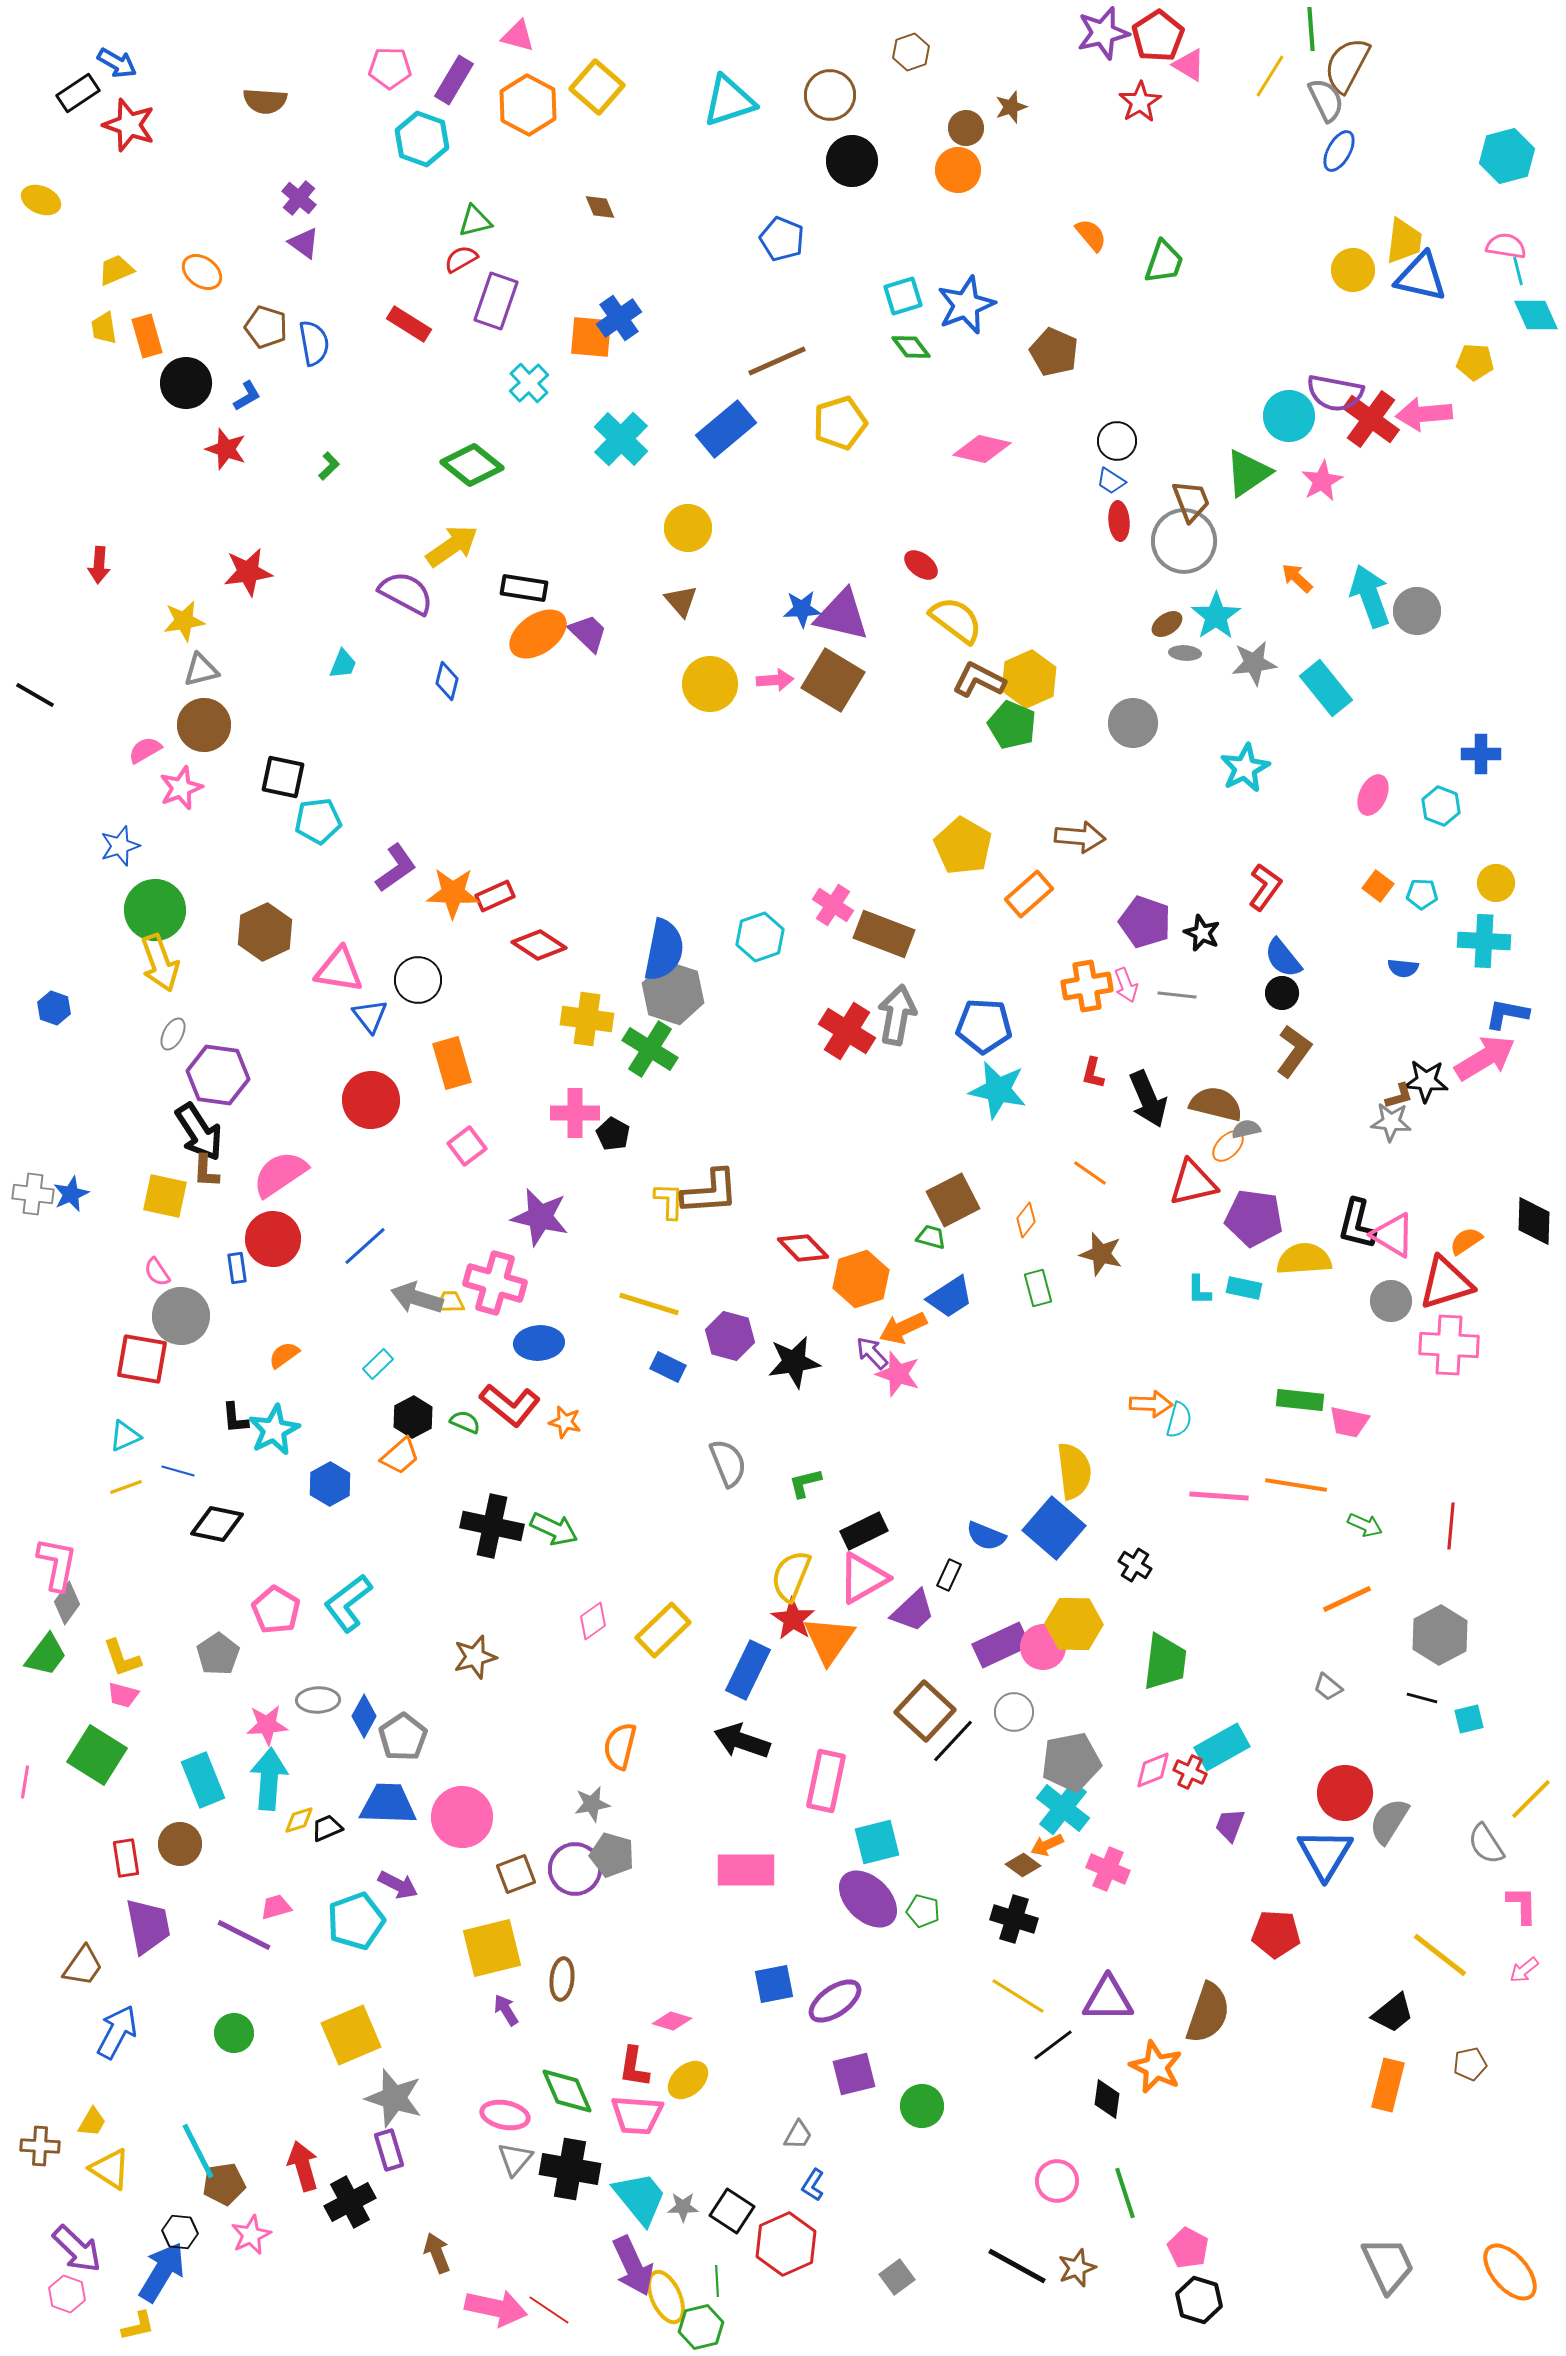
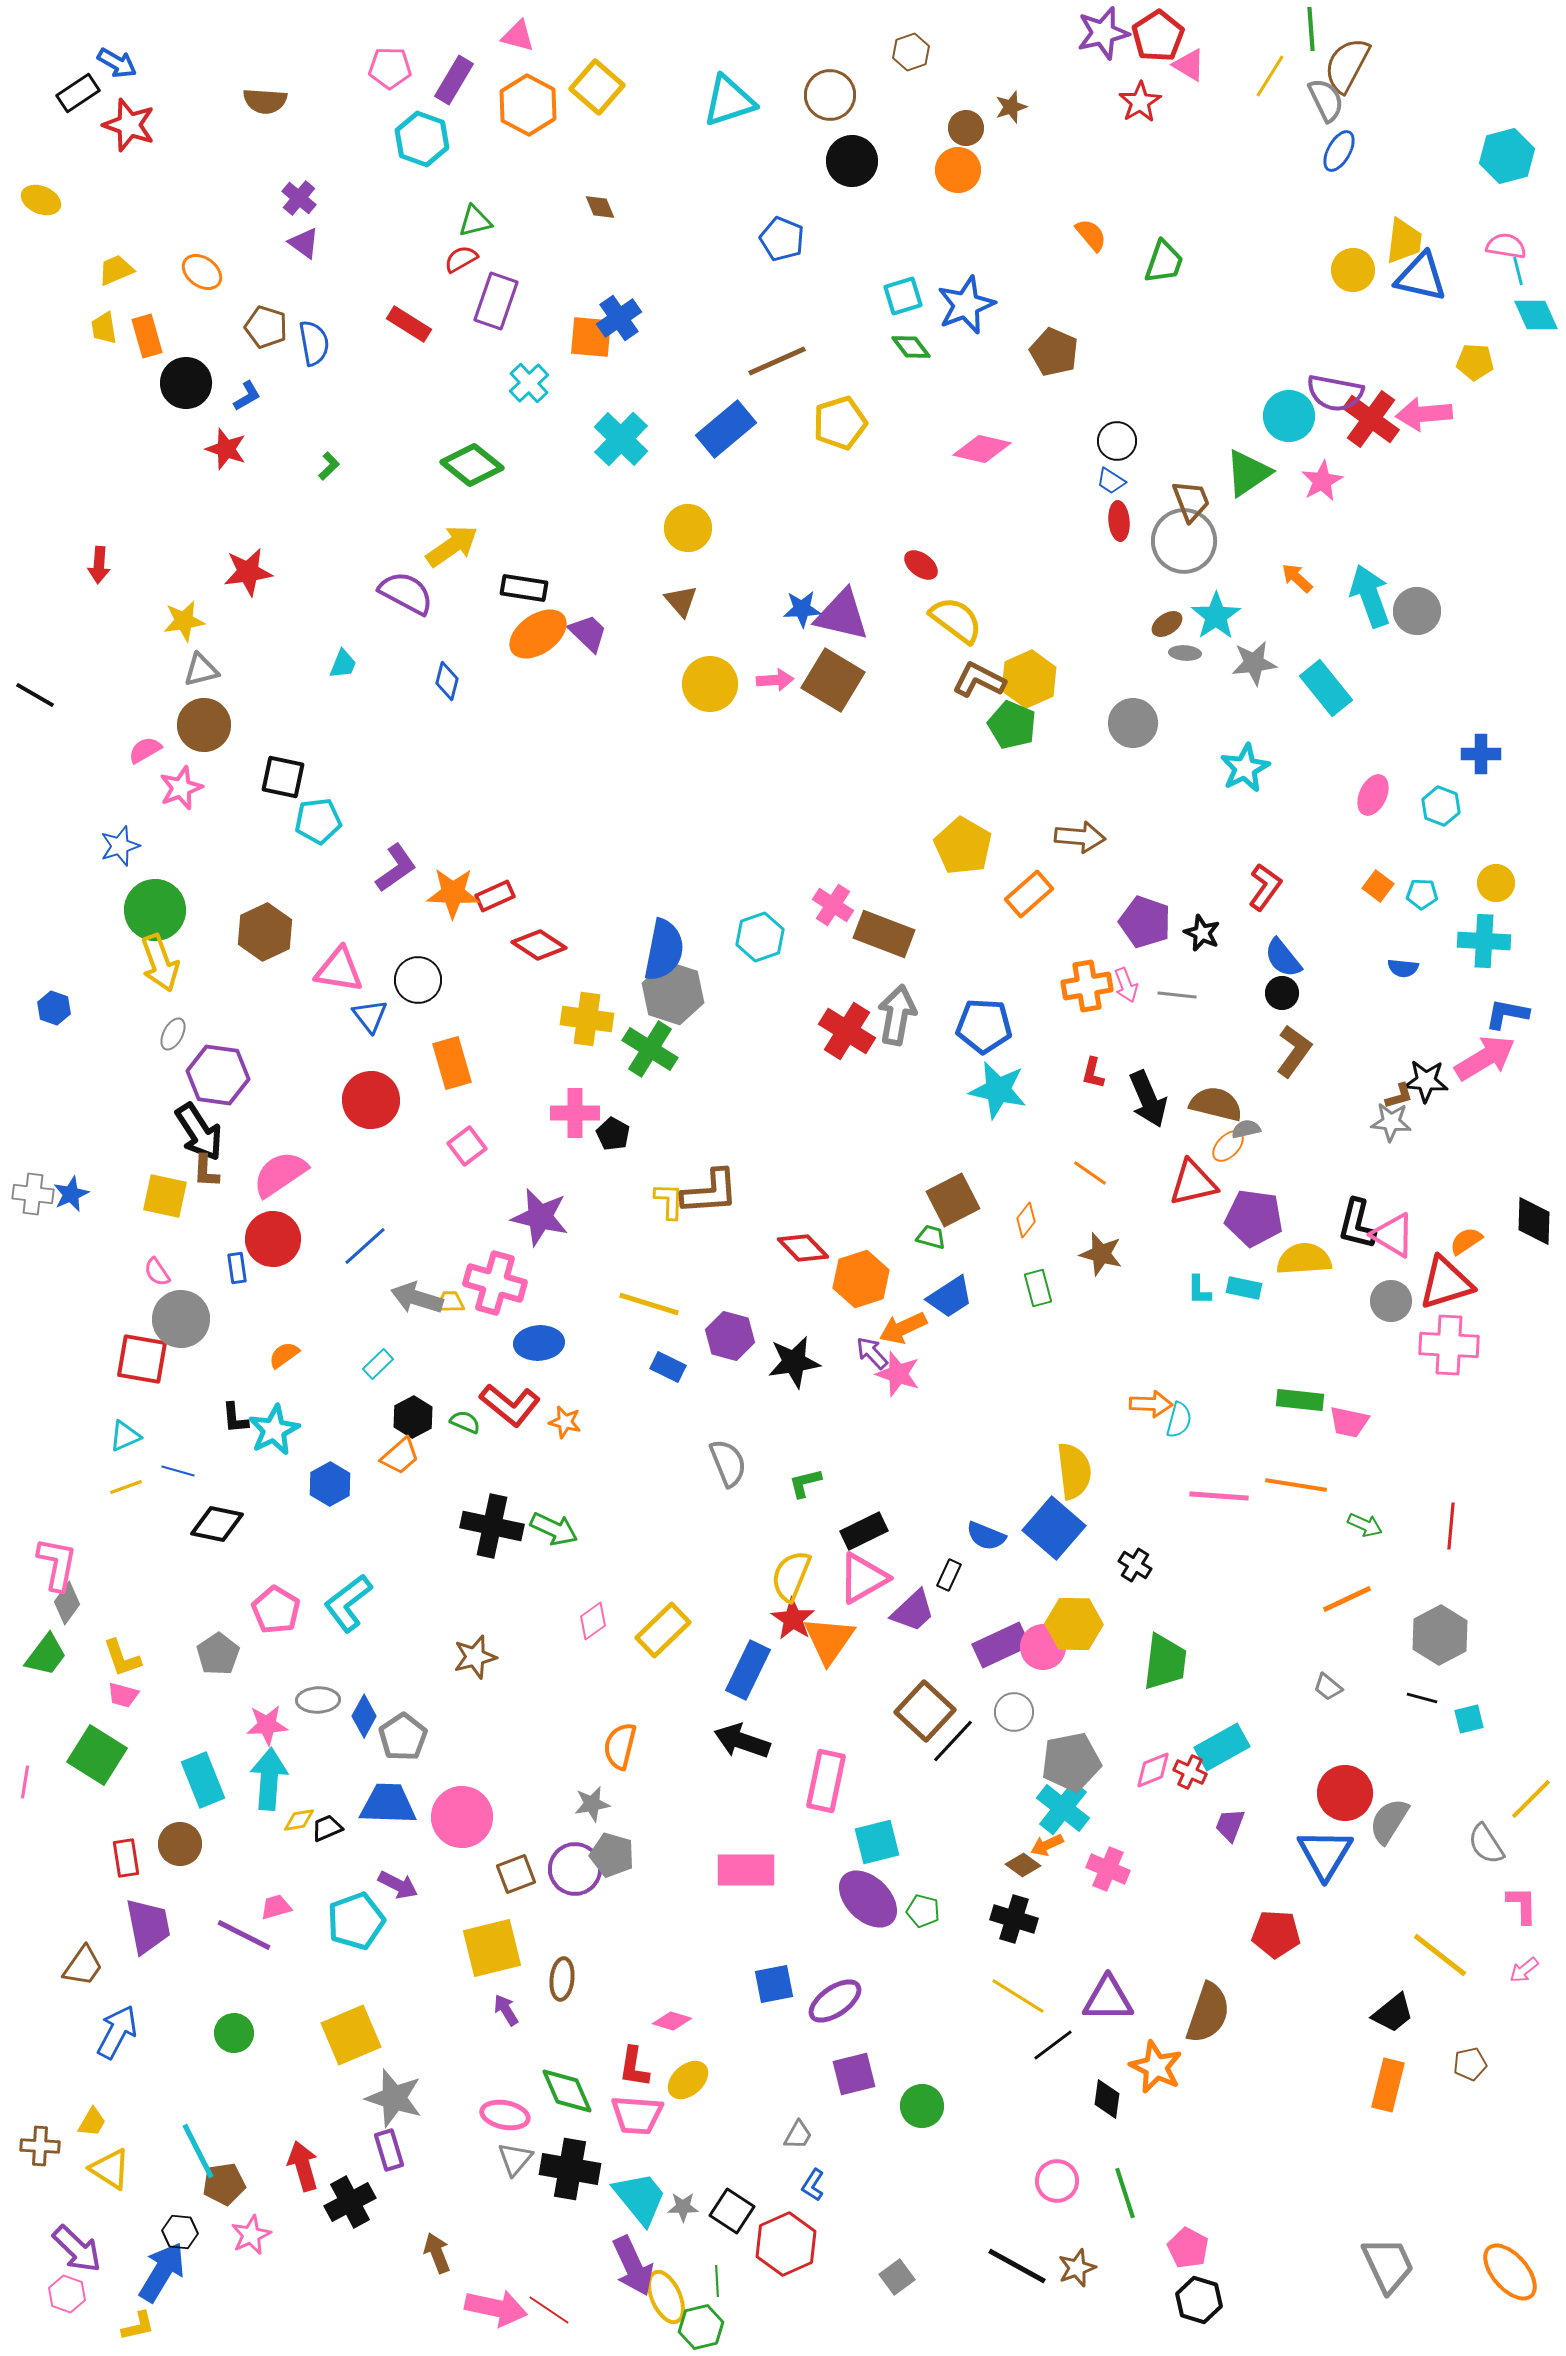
gray circle at (181, 1316): moved 3 px down
yellow diamond at (299, 1820): rotated 8 degrees clockwise
